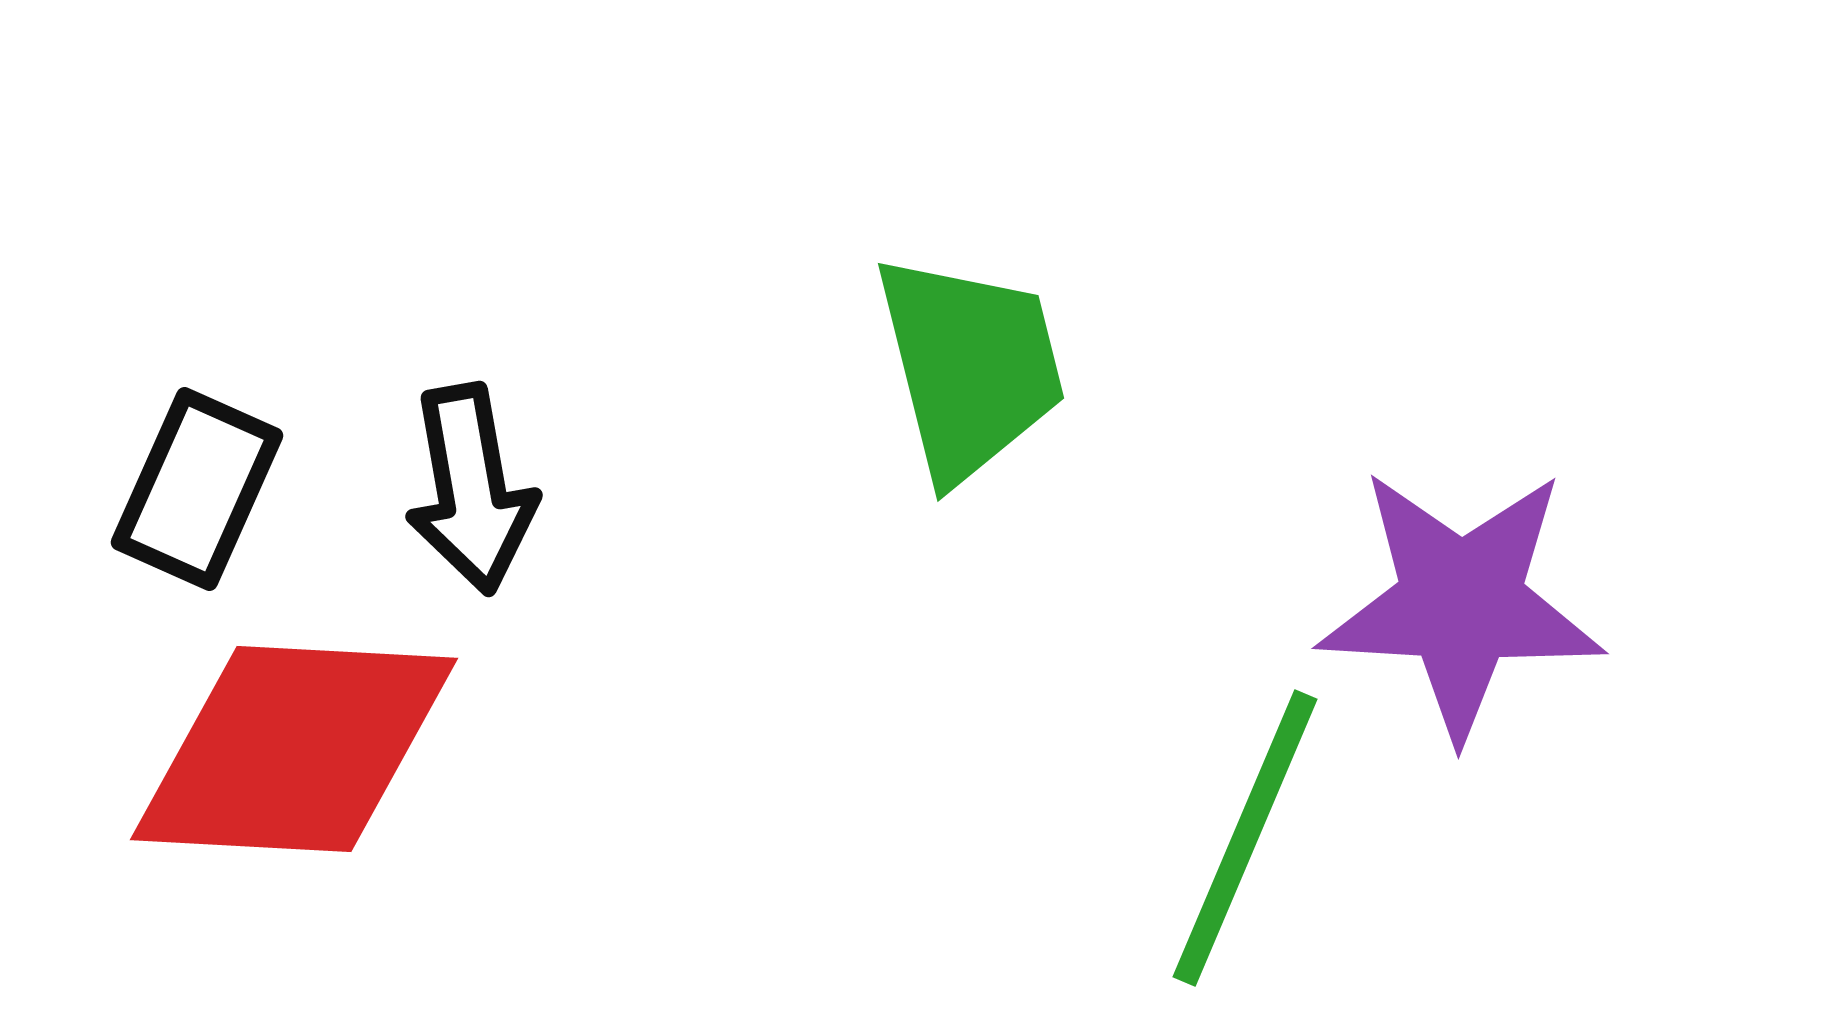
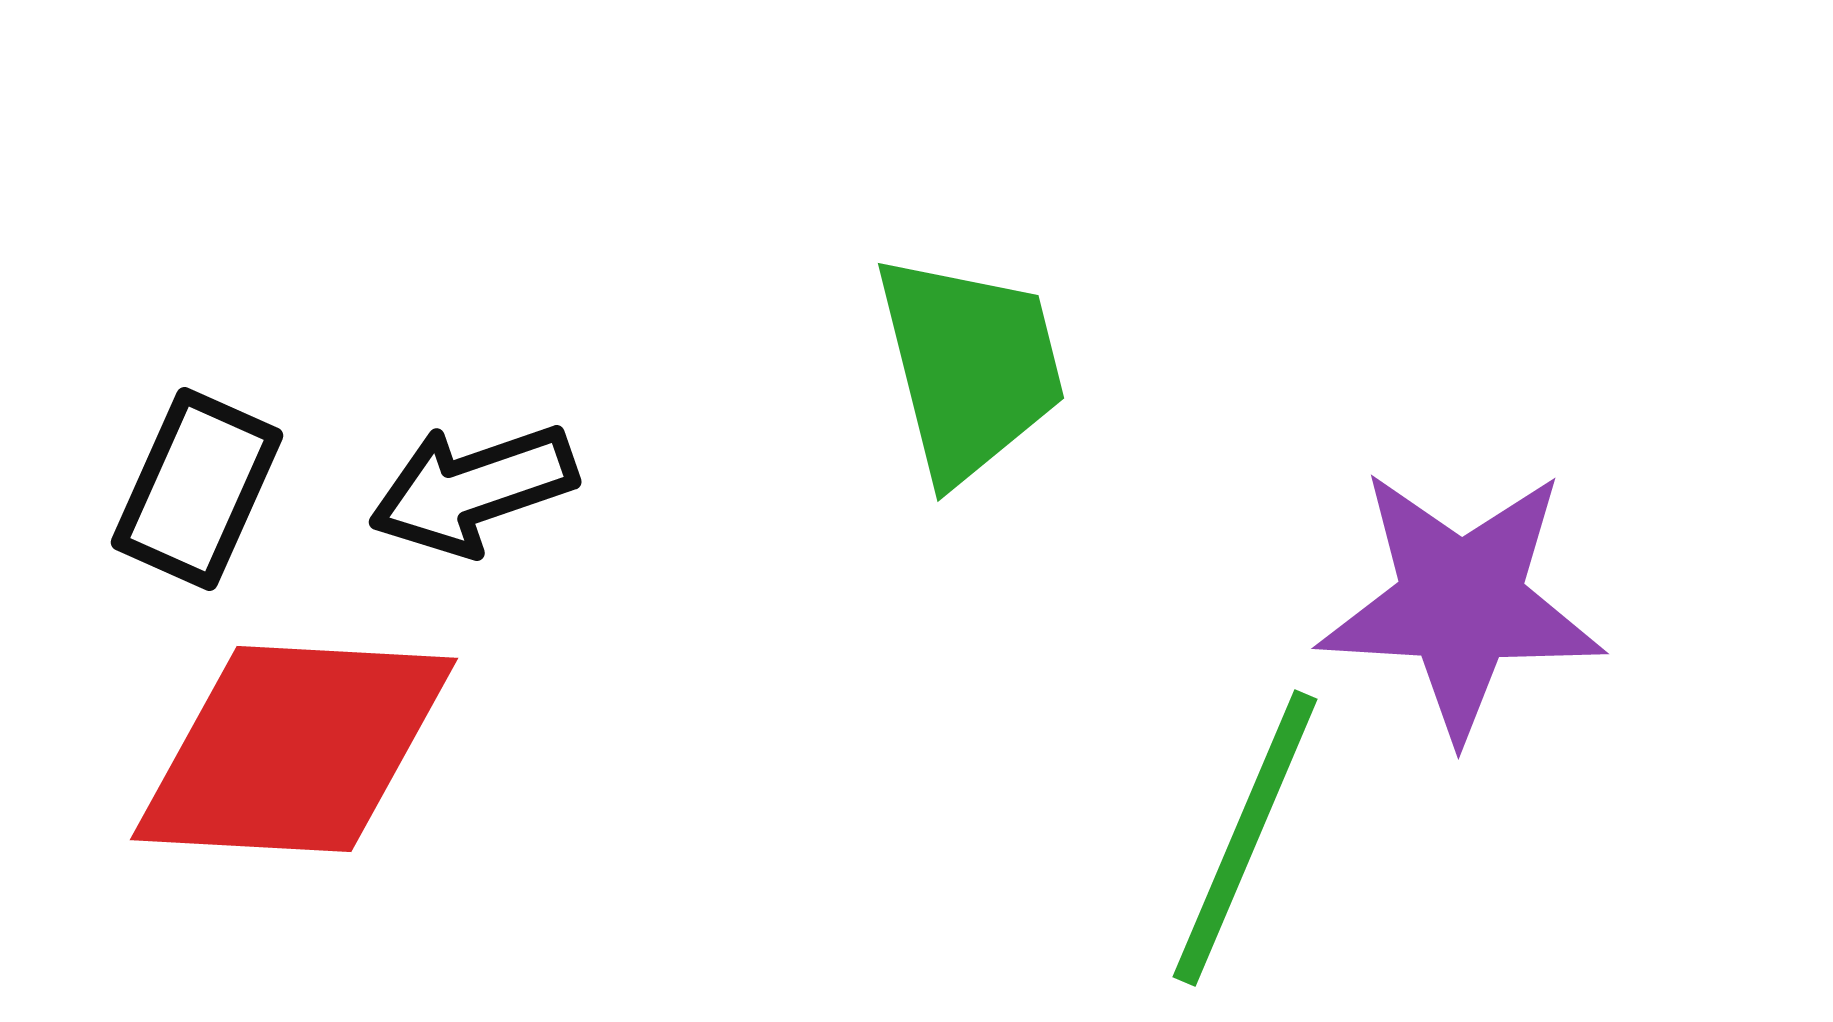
black arrow: moved 2 px right; rotated 81 degrees clockwise
